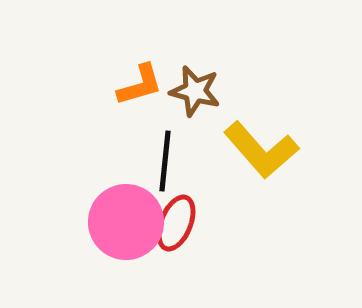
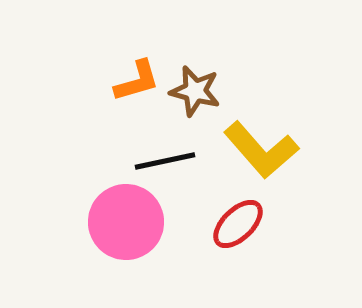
orange L-shape: moved 3 px left, 4 px up
black line: rotated 72 degrees clockwise
red ellipse: moved 62 px right, 1 px down; rotated 24 degrees clockwise
